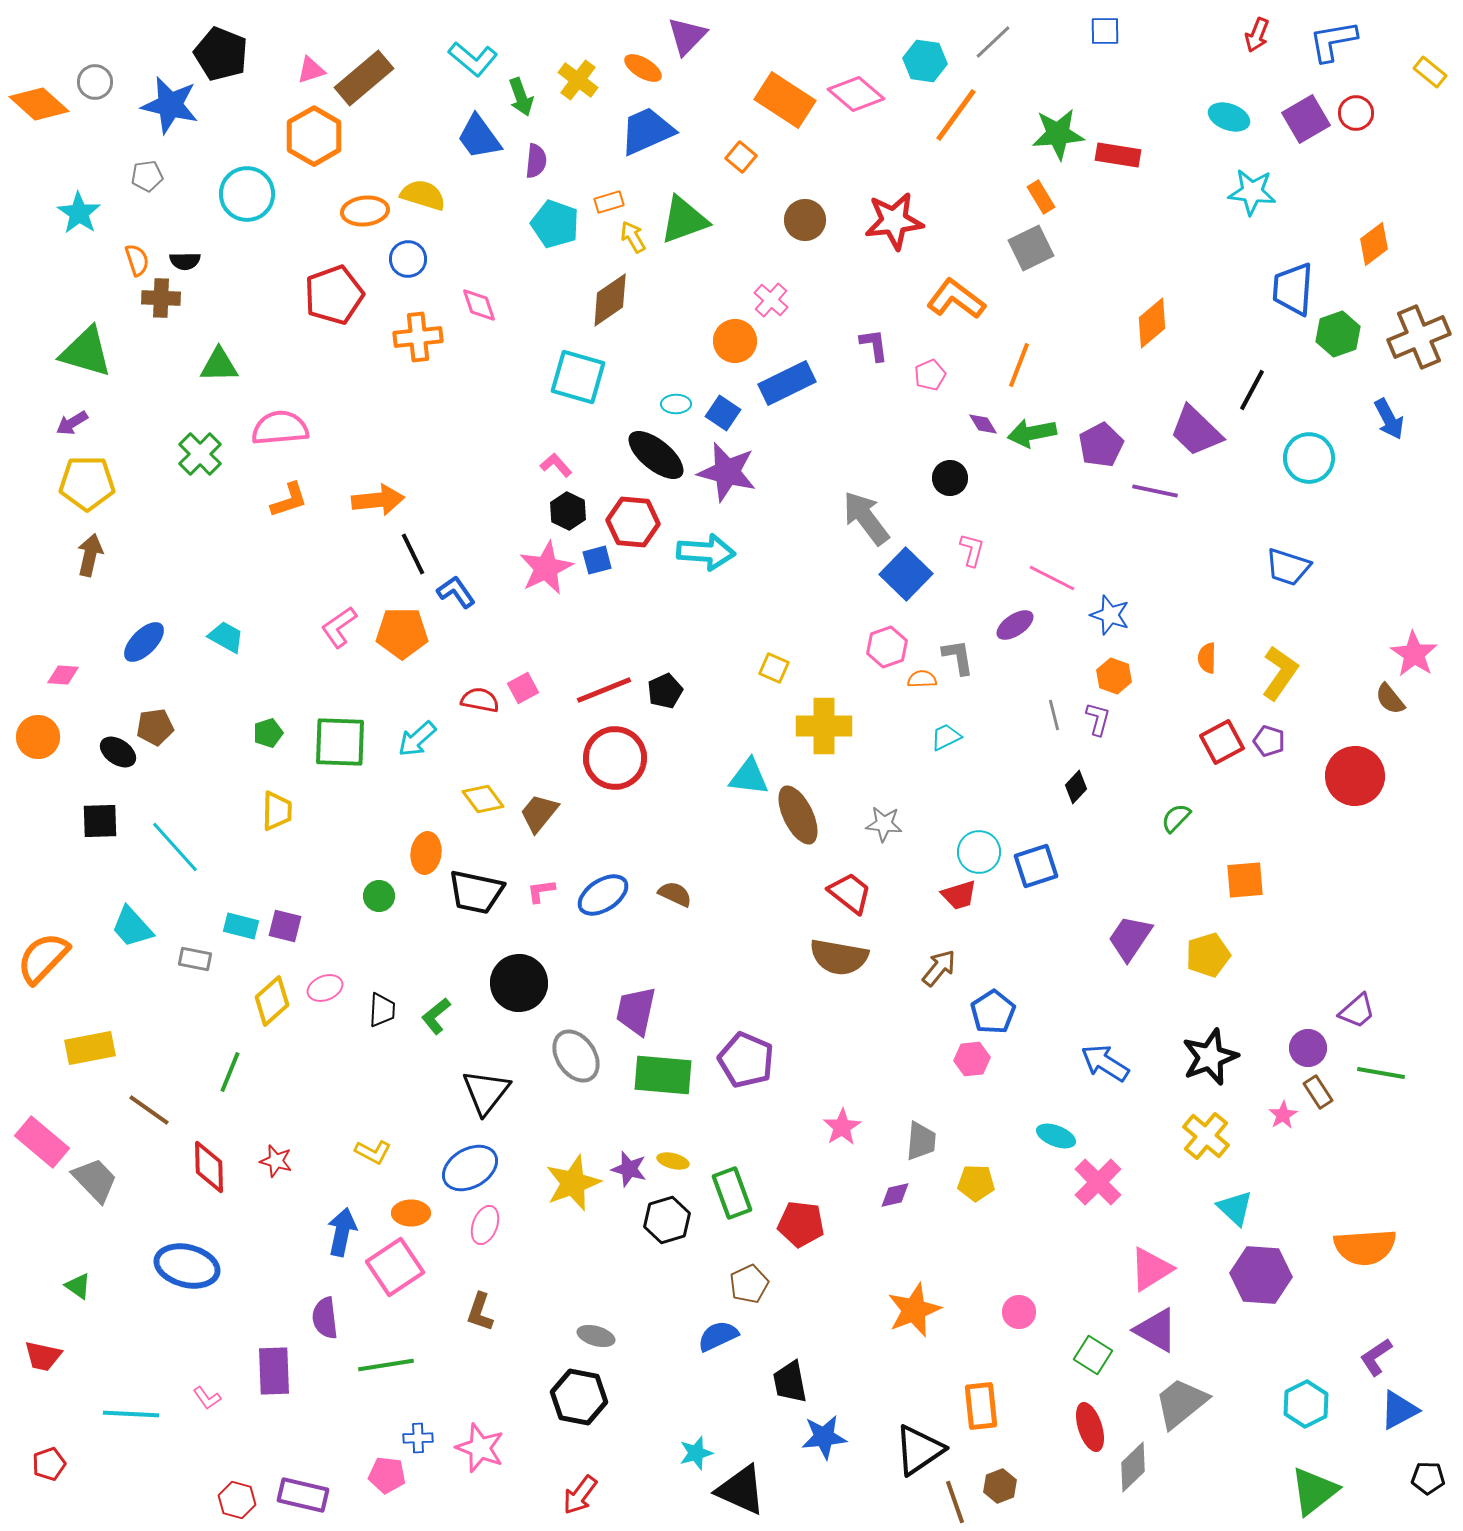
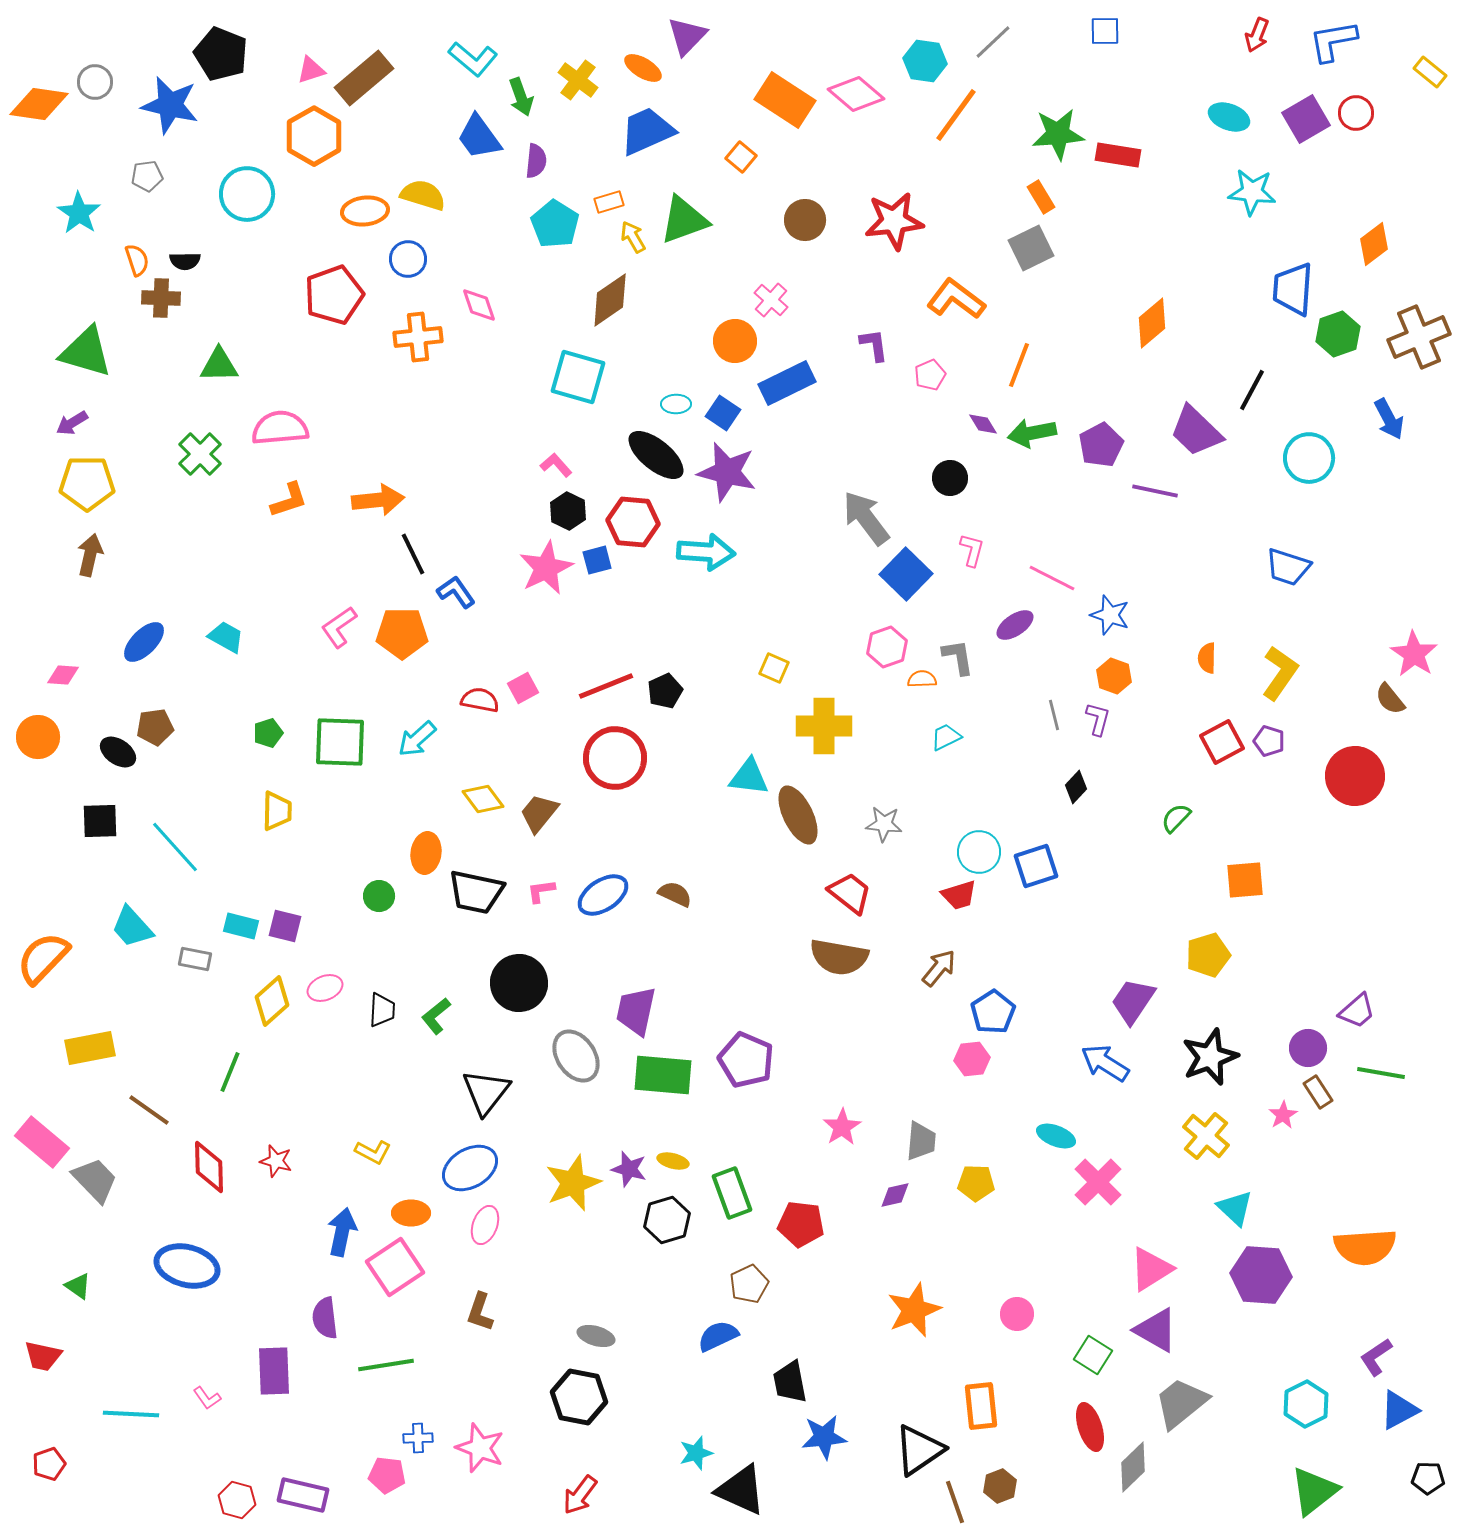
orange diamond at (39, 104): rotated 34 degrees counterclockwise
cyan pentagon at (555, 224): rotated 12 degrees clockwise
red line at (604, 690): moved 2 px right, 4 px up
purple trapezoid at (1130, 938): moved 3 px right, 63 px down
pink circle at (1019, 1312): moved 2 px left, 2 px down
